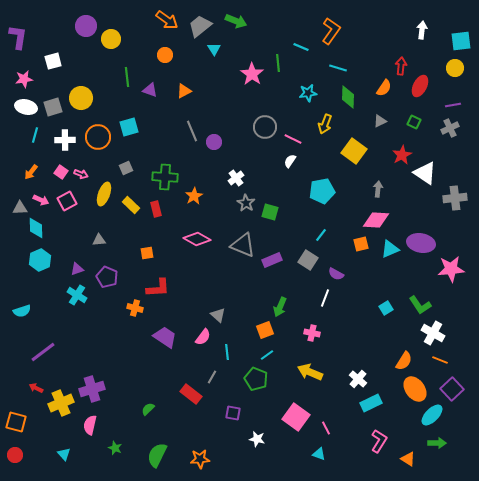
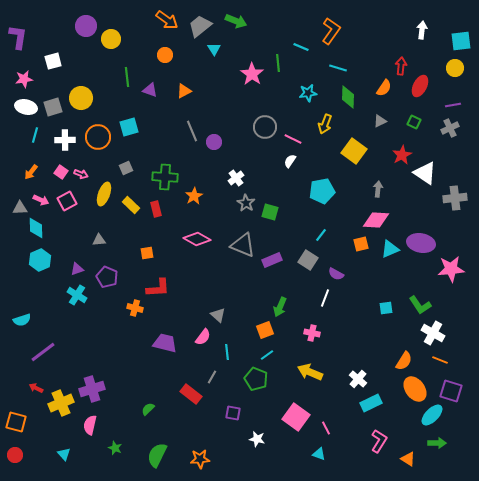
cyan square at (386, 308): rotated 24 degrees clockwise
cyan semicircle at (22, 311): moved 9 px down
purple trapezoid at (165, 337): moved 6 px down; rotated 20 degrees counterclockwise
purple square at (452, 389): moved 1 px left, 2 px down; rotated 30 degrees counterclockwise
